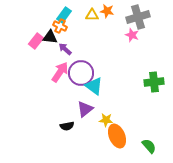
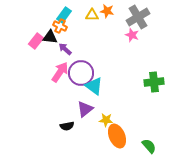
gray cross: rotated 15 degrees counterclockwise
